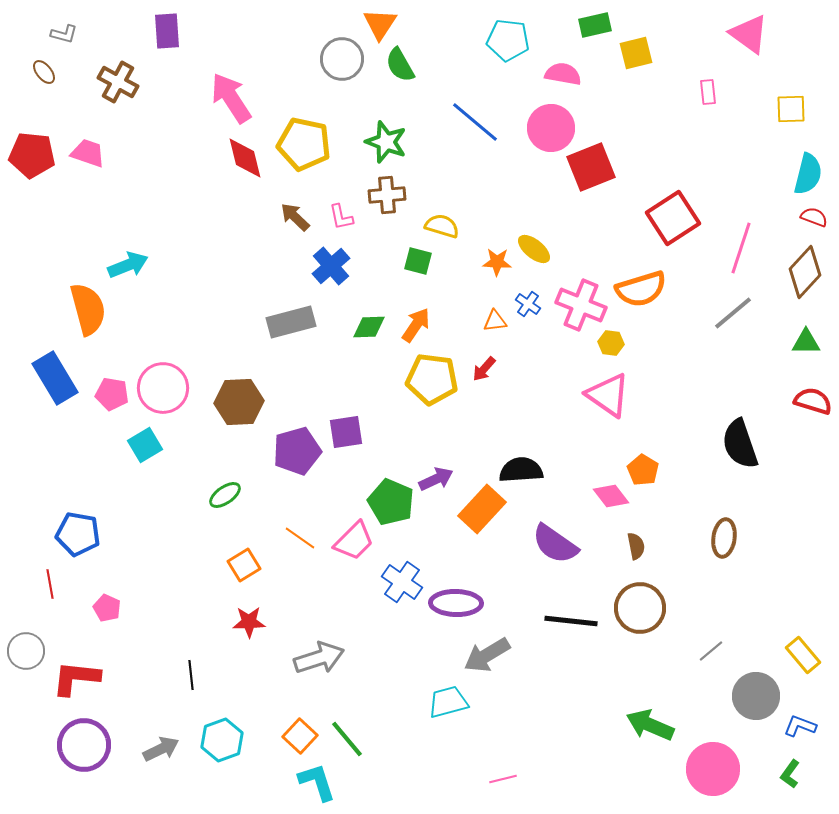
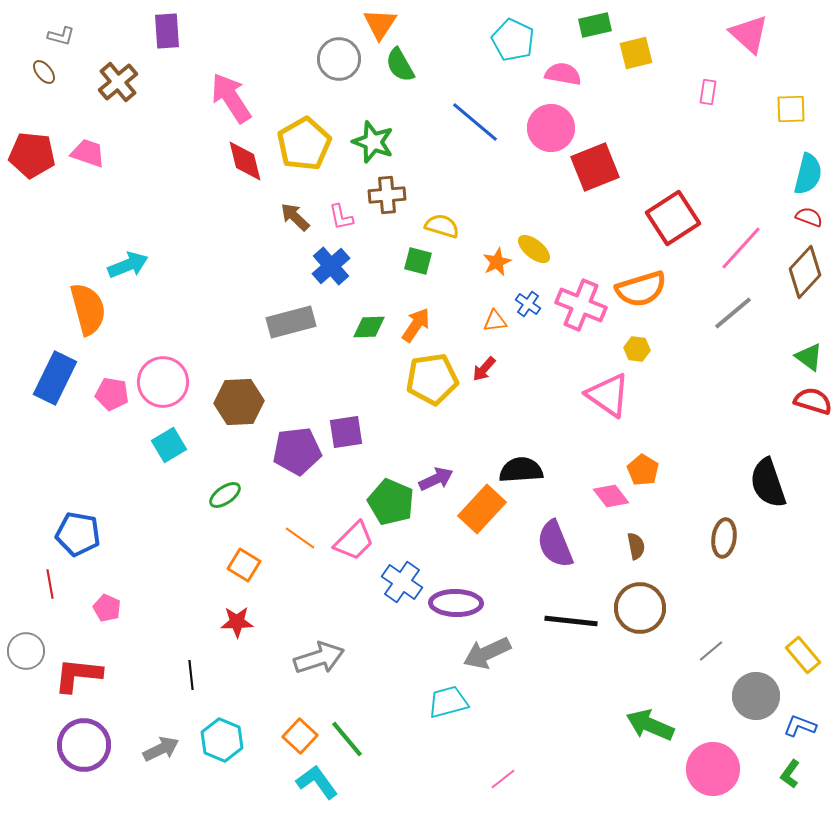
gray L-shape at (64, 34): moved 3 px left, 2 px down
pink triangle at (749, 34): rotated 6 degrees clockwise
cyan pentagon at (508, 40): moved 5 px right; rotated 18 degrees clockwise
gray circle at (342, 59): moved 3 px left
brown cross at (118, 82): rotated 21 degrees clockwise
pink rectangle at (708, 92): rotated 15 degrees clockwise
green star at (386, 142): moved 13 px left
yellow pentagon at (304, 144): rotated 30 degrees clockwise
red diamond at (245, 158): moved 3 px down
red square at (591, 167): moved 4 px right
red semicircle at (814, 217): moved 5 px left
pink line at (741, 248): rotated 24 degrees clockwise
orange star at (497, 262): rotated 28 degrees counterclockwise
green triangle at (806, 342): moved 3 px right, 15 px down; rotated 36 degrees clockwise
yellow hexagon at (611, 343): moved 26 px right, 6 px down
blue rectangle at (55, 378): rotated 57 degrees clockwise
yellow pentagon at (432, 379): rotated 15 degrees counterclockwise
pink circle at (163, 388): moved 6 px up
black semicircle at (740, 444): moved 28 px right, 39 px down
cyan square at (145, 445): moved 24 px right
purple pentagon at (297, 451): rotated 9 degrees clockwise
purple semicircle at (555, 544): rotated 33 degrees clockwise
orange square at (244, 565): rotated 28 degrees counterclockwise
red star at (249, 622): moved 12 px left
gray arrow at (487, 655): moved 2 px up; rotated 6 degrees clockwise
red L-shape at (76, 678): moved 2 px right, 3 px up
cyan hexagon at (222, 740): rotated 18 degrees counterclockwise
pink line at (503, 779): rotated 24 degrees counterclockwise
cyan L-shape at (317, 782): rotated 18 degrees counterclockwise
